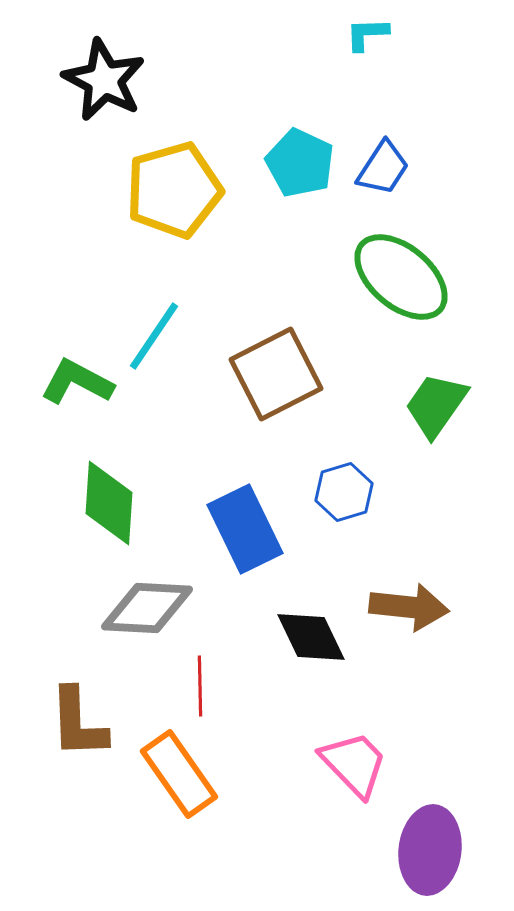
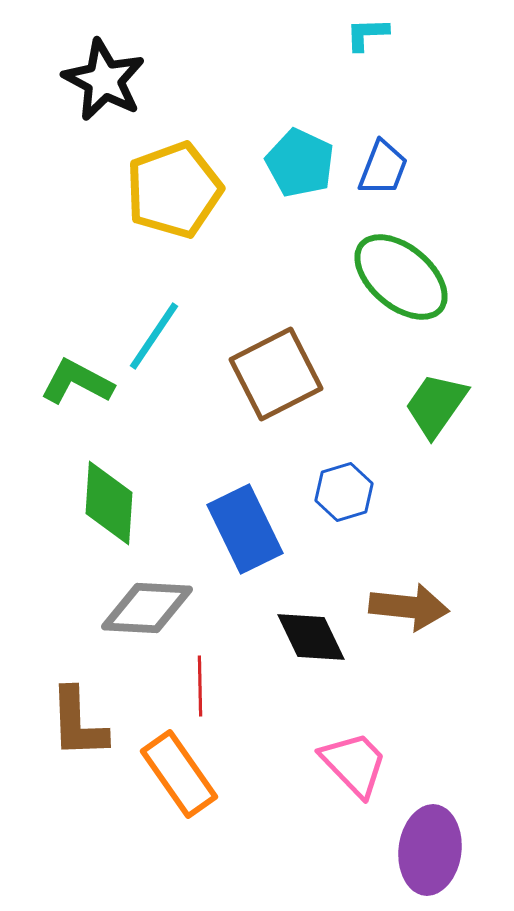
blue trapezoid: rotated 12 degrees counterclockwise
yellow pentagon: rotated 4 degrees counterclockwise
